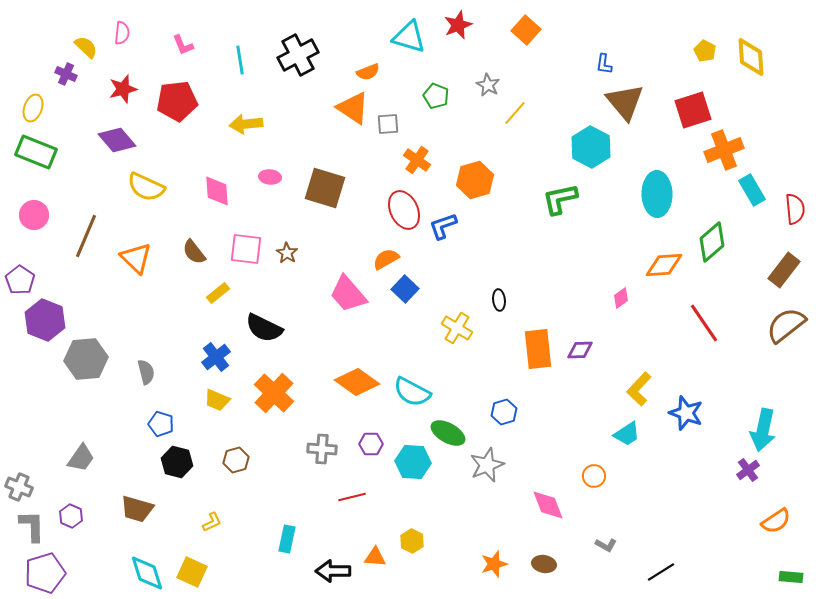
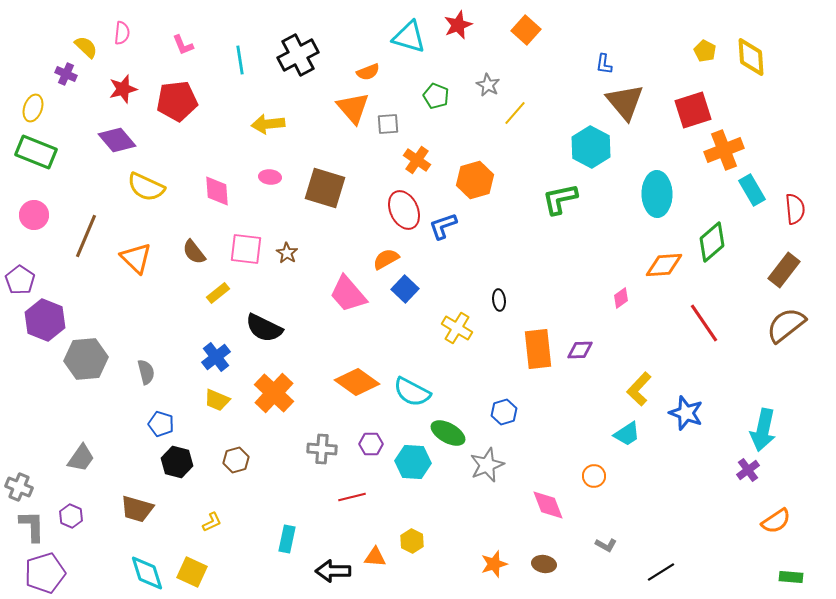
orange triangle at (353, 108): rotated 15 degrees clockwise
yellow arrow at (246, 124): moved 22 px right
